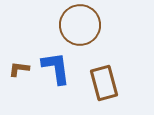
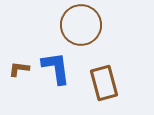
brown circle: moved 1 px right
